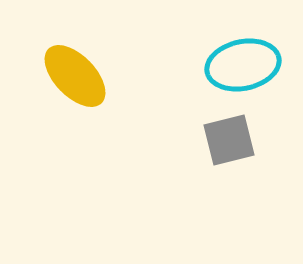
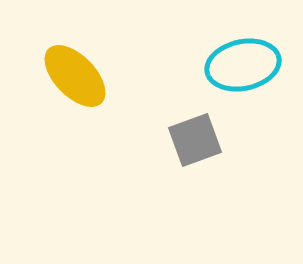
gray square: moved 34 px left; rotated 6 degrees counterclockwise
